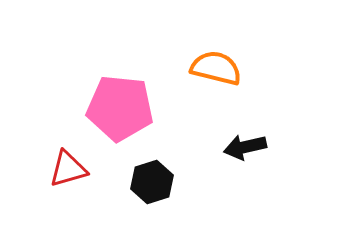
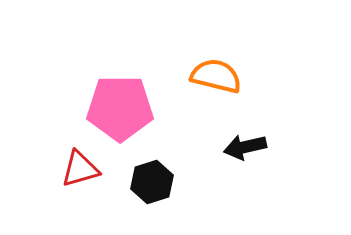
orange semicircle: moved 8 px down
pink pentagon: rotated 6 degrees counterclockwise
red triangle: moved 12 px right
